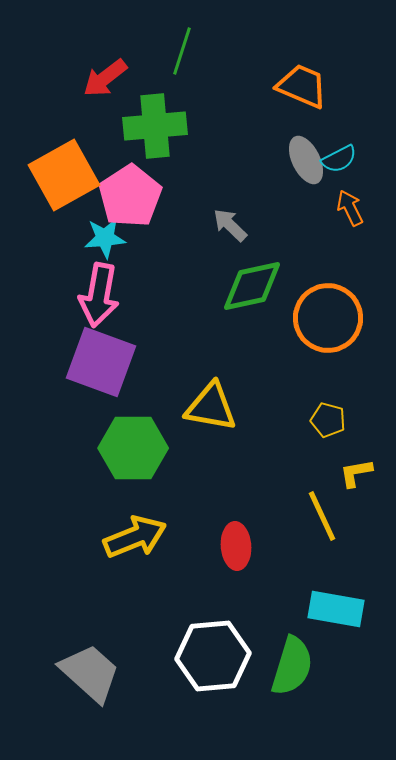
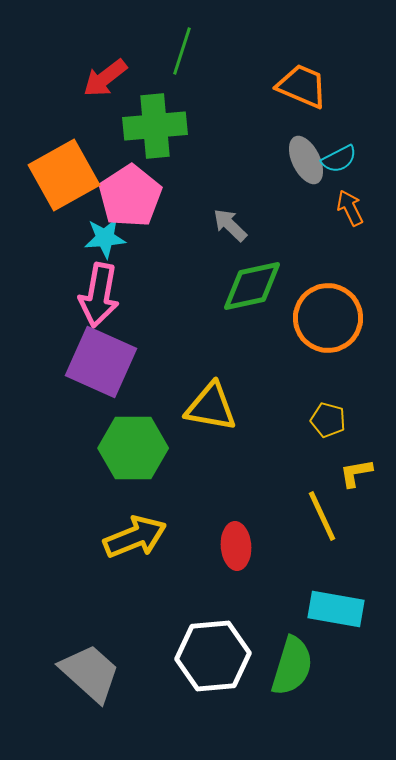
purple square: rotated 4 degrees clockwise
